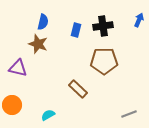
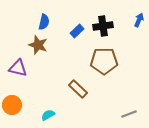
blue semicircle: moved 1 px right
blue rectangle: moved 1 px right, 1 px down; rotated 32 degrees clockwise
brown star: moved 1 px down
